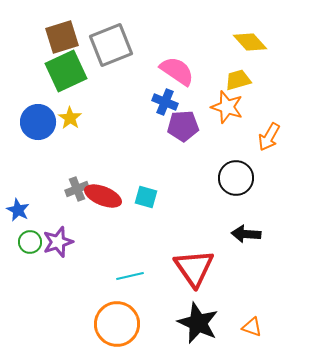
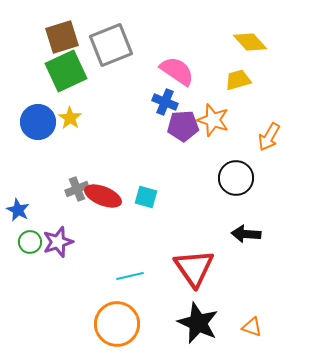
orange star: moved 14 px left, 13 px down
